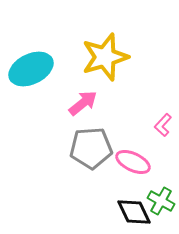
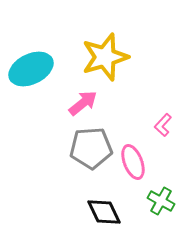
pink ellipse: rotated 44 degrees clockwise
black diamond: moved 30 px left
